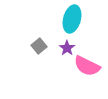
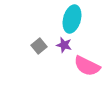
purple star: moved 3 px left, 3 px up; rotated 21 degrees counterclockwise
